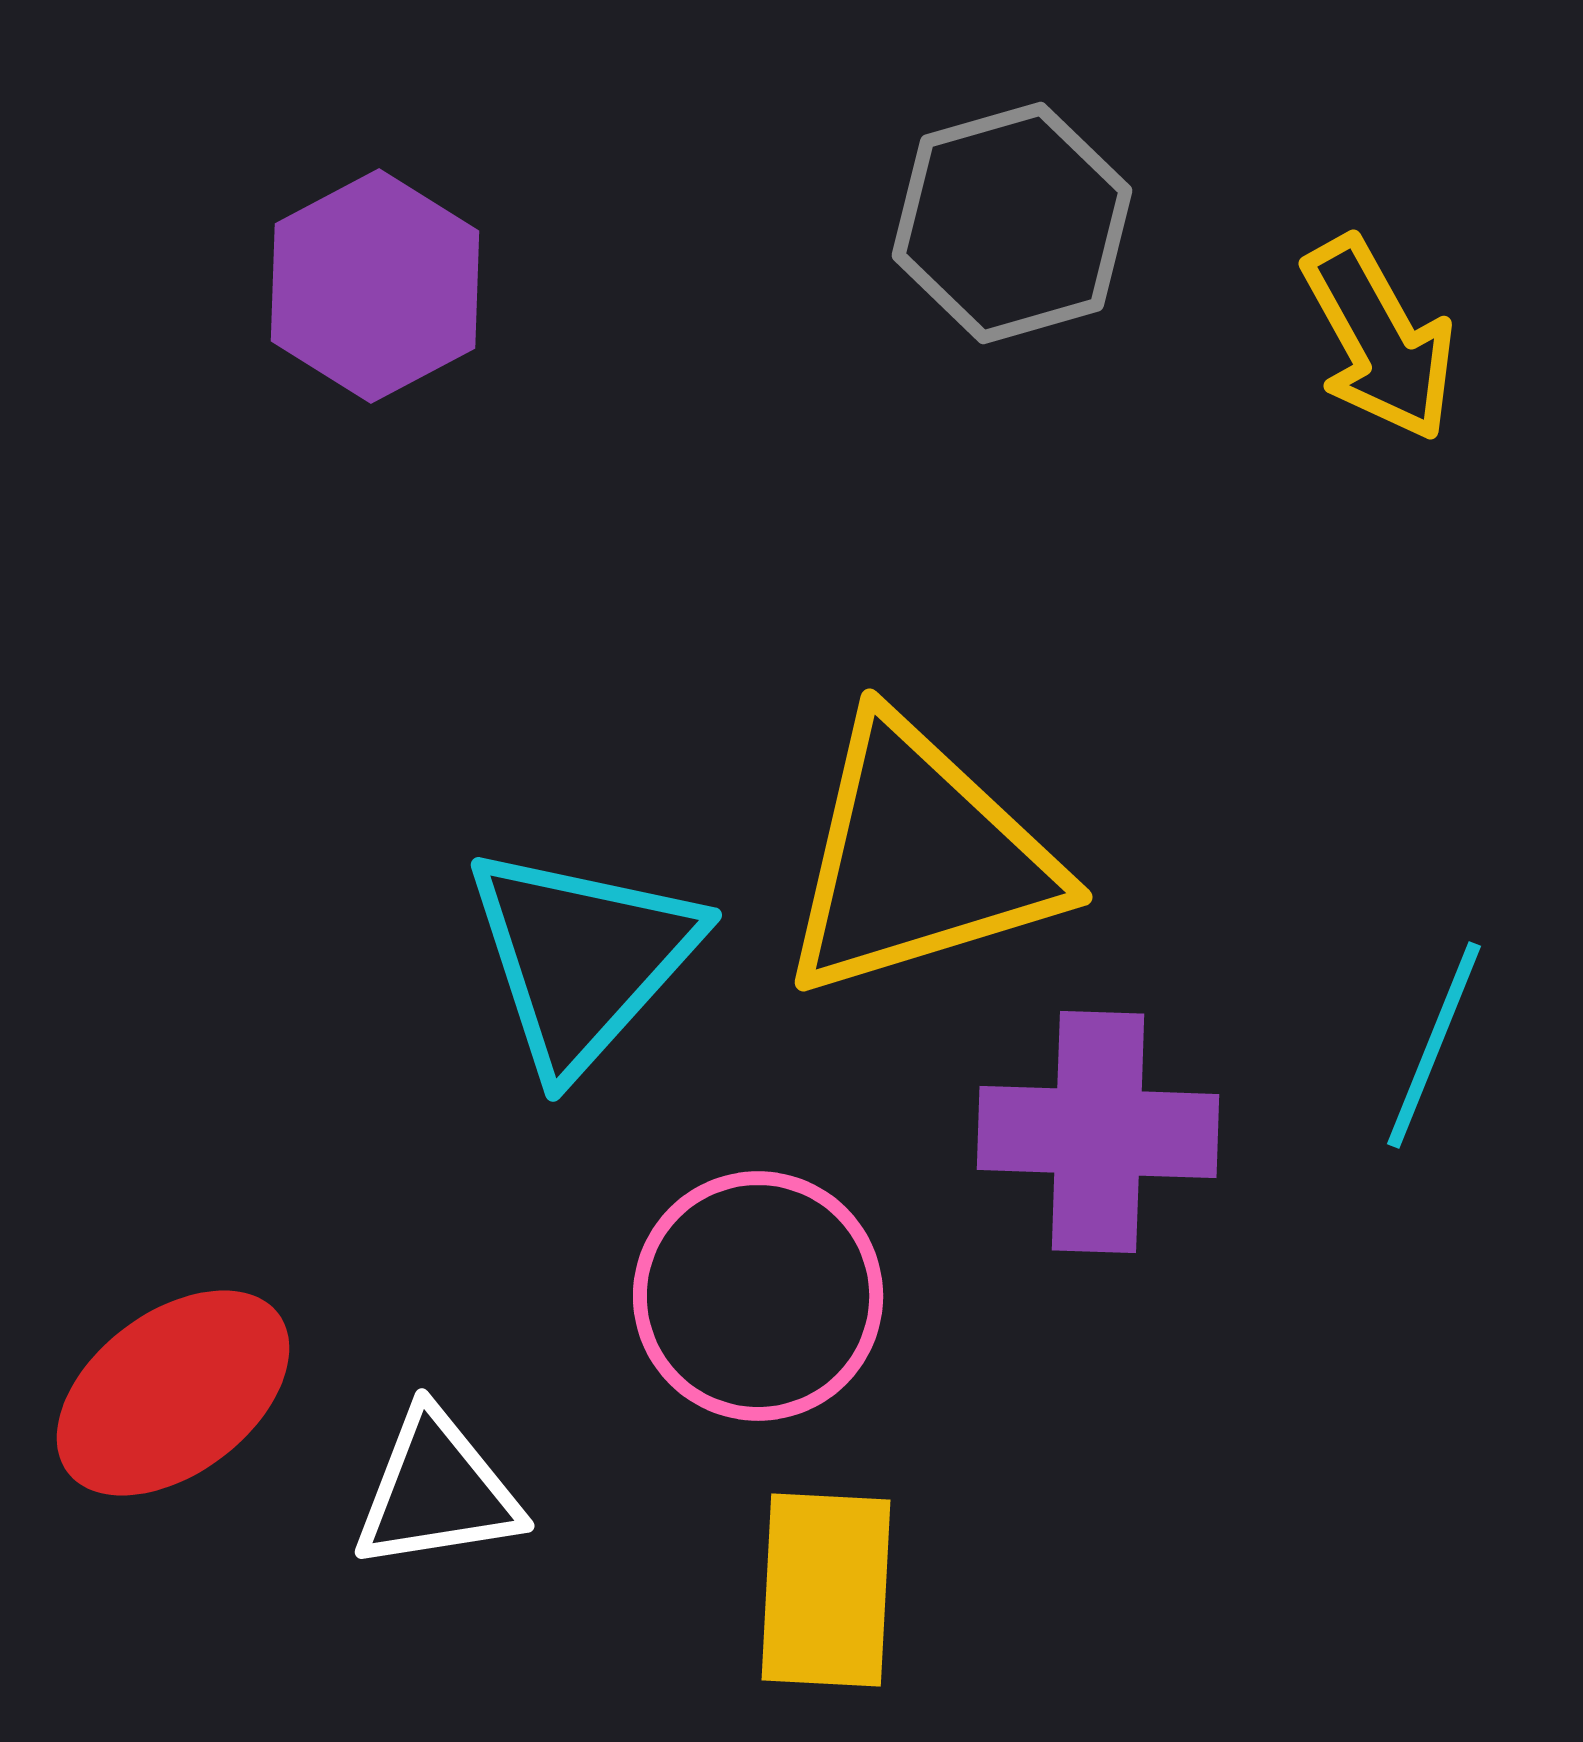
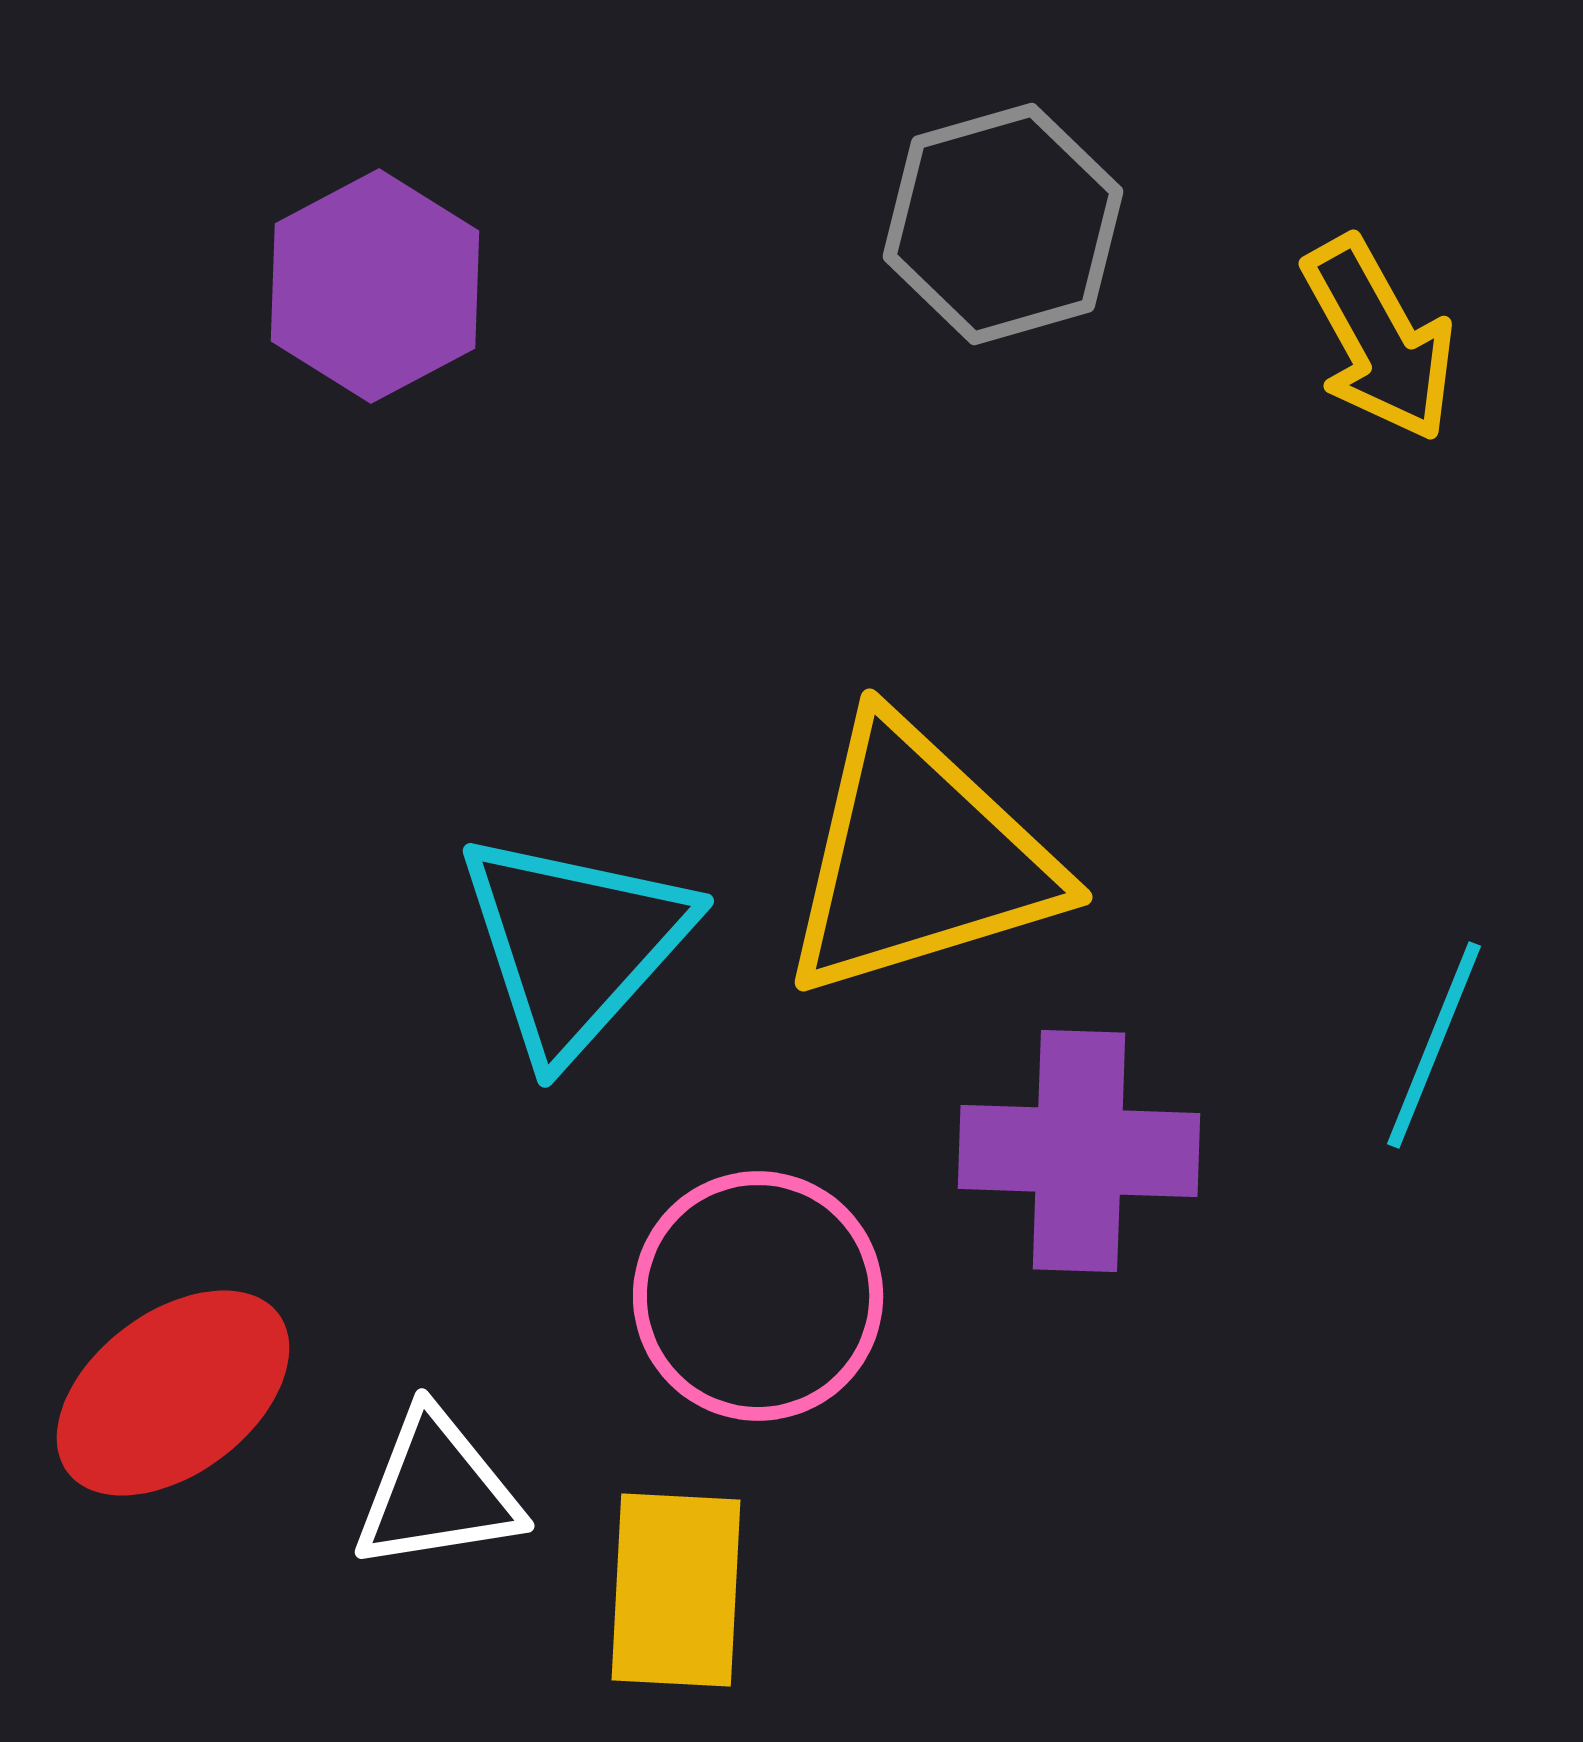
gray hexagon: moved 9 px left, 1 px down
cyan triangle: moved 8 px left, 14 px up
purple cross: moved 19 px left, 19 px down
yellow rectangle: moved 150 px left
